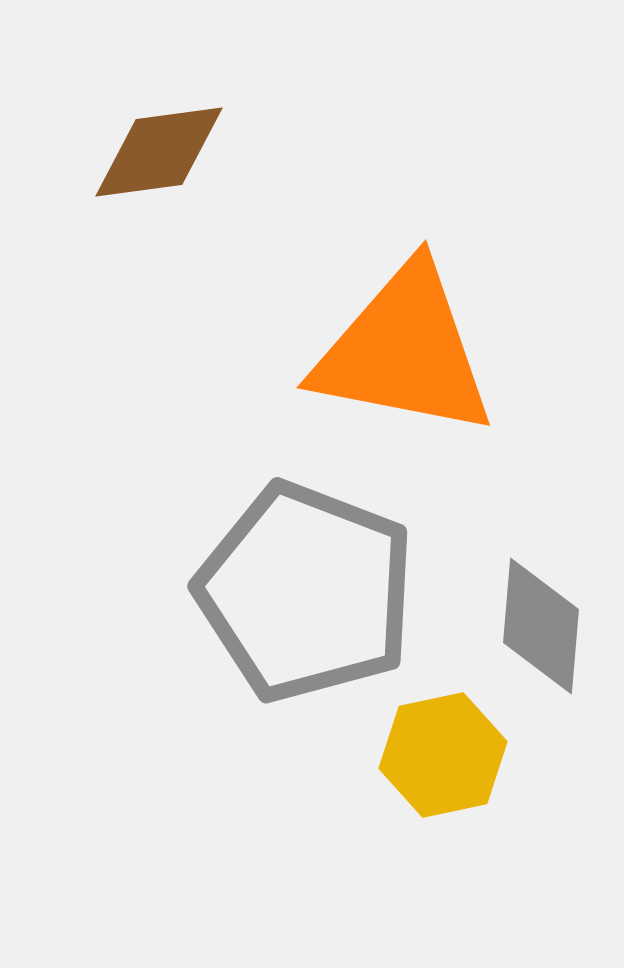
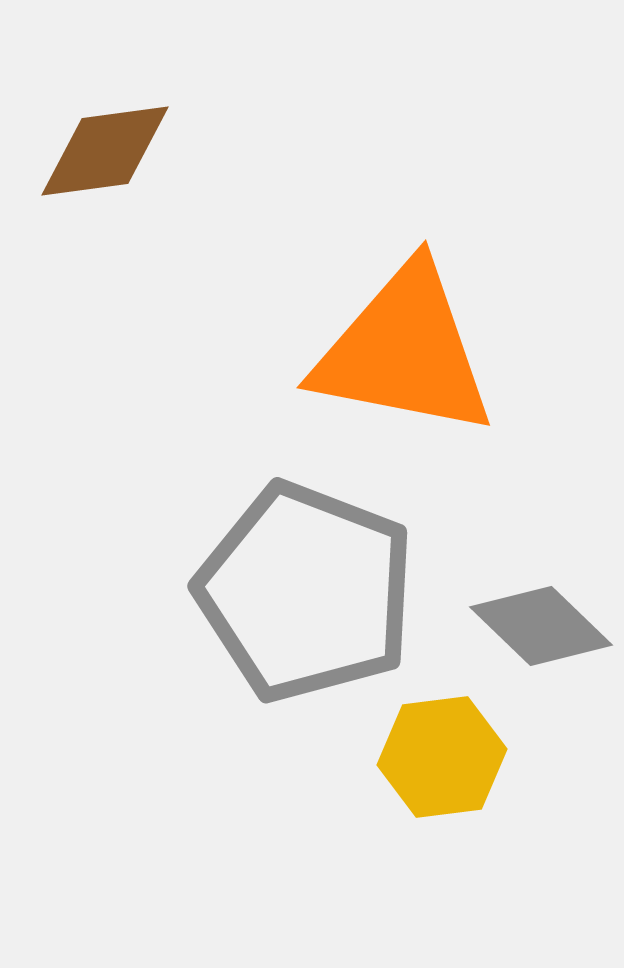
brown diamond: moved 54 px left, 1 px up
gray diamond: rotated 51 degrees counterclockwise
yellow hexagon: moved 1 px left, 2 px down; rotated 5 degrees clockwise
